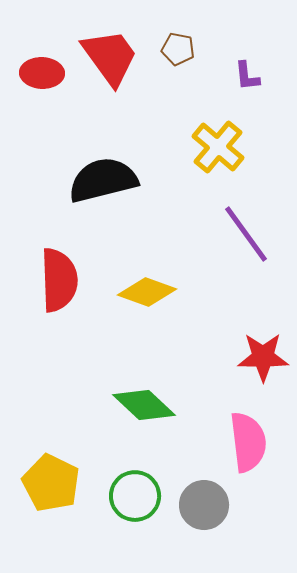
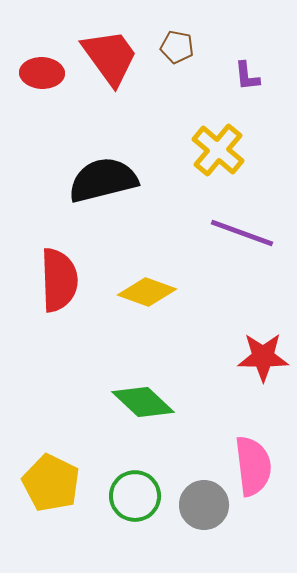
brown pentagon: moved 1 px left, 2 px up
yellow cross: moved 3 px down
purple line: moved 4 px left, 1 px up; rotated 34 degrees counterclockwise
green diamond: moved 1 px left, 3 px up
pink semicircle: moved 5 px right, 24 px down
